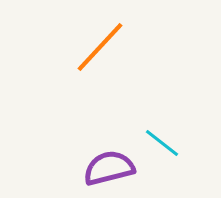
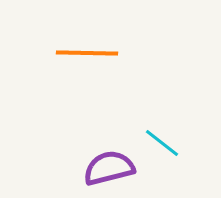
orange line: moved 13 px left, 6 px down; rotated 48 degrees clockwise
